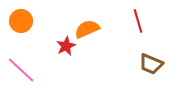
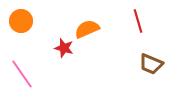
red star: moved 2 px left, 2 px down; rotated 30 degrees counterclockwise
pink line: moved 1 px right, 4 px down; rotated 12 degrees clockwise
